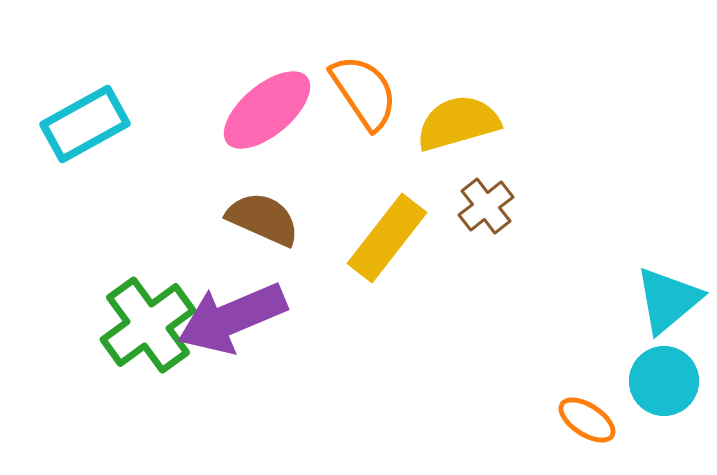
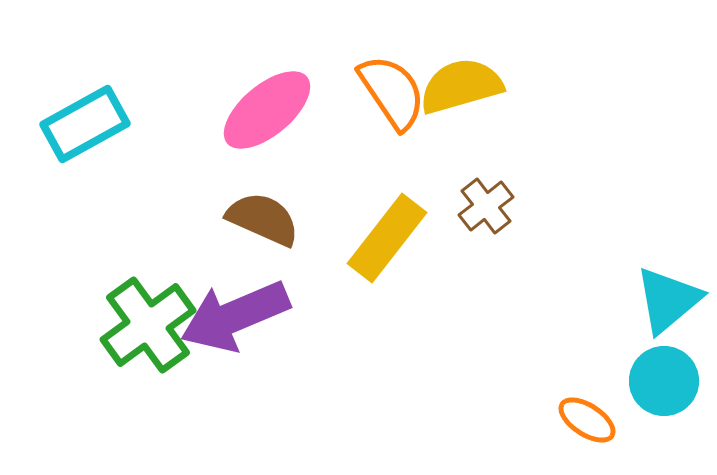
orange semicircle: moved 28 px right
yellow semicircle: moved 3 px right, 37 px up
purple arrow: moved 3 px right, 2 px up
